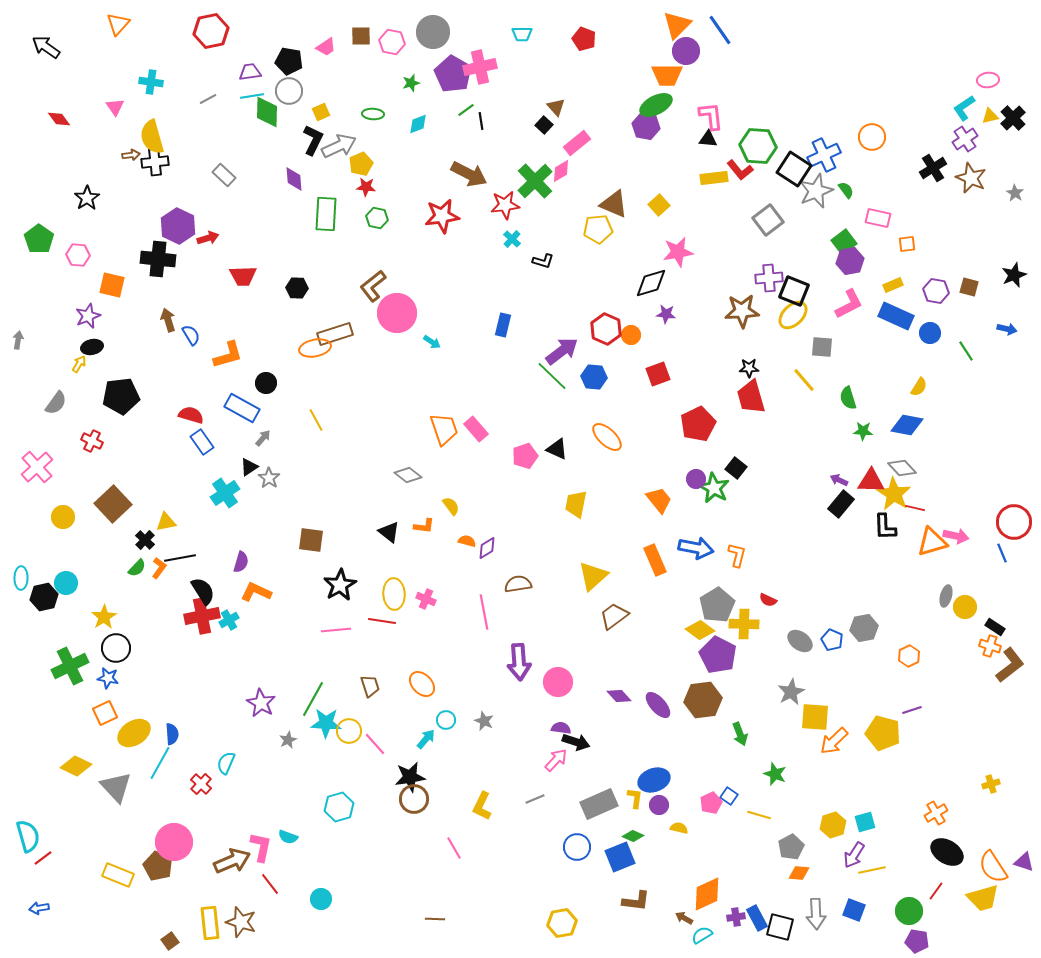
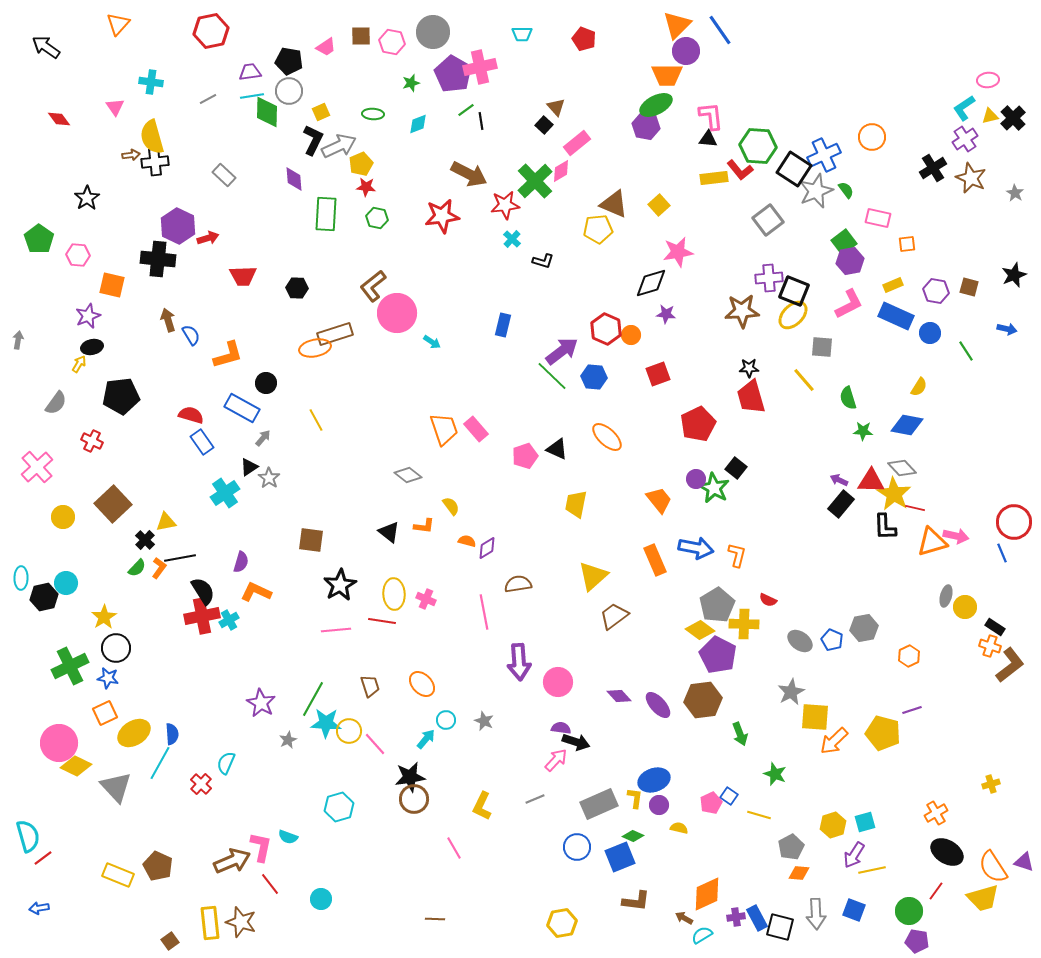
pink circle at (174, 842): moved 115 px left, 99 px up
